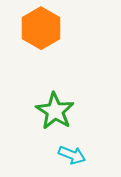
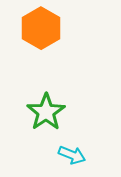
green star: moved 9 px left, 1 px down; rotated 6 degrees clockwise
